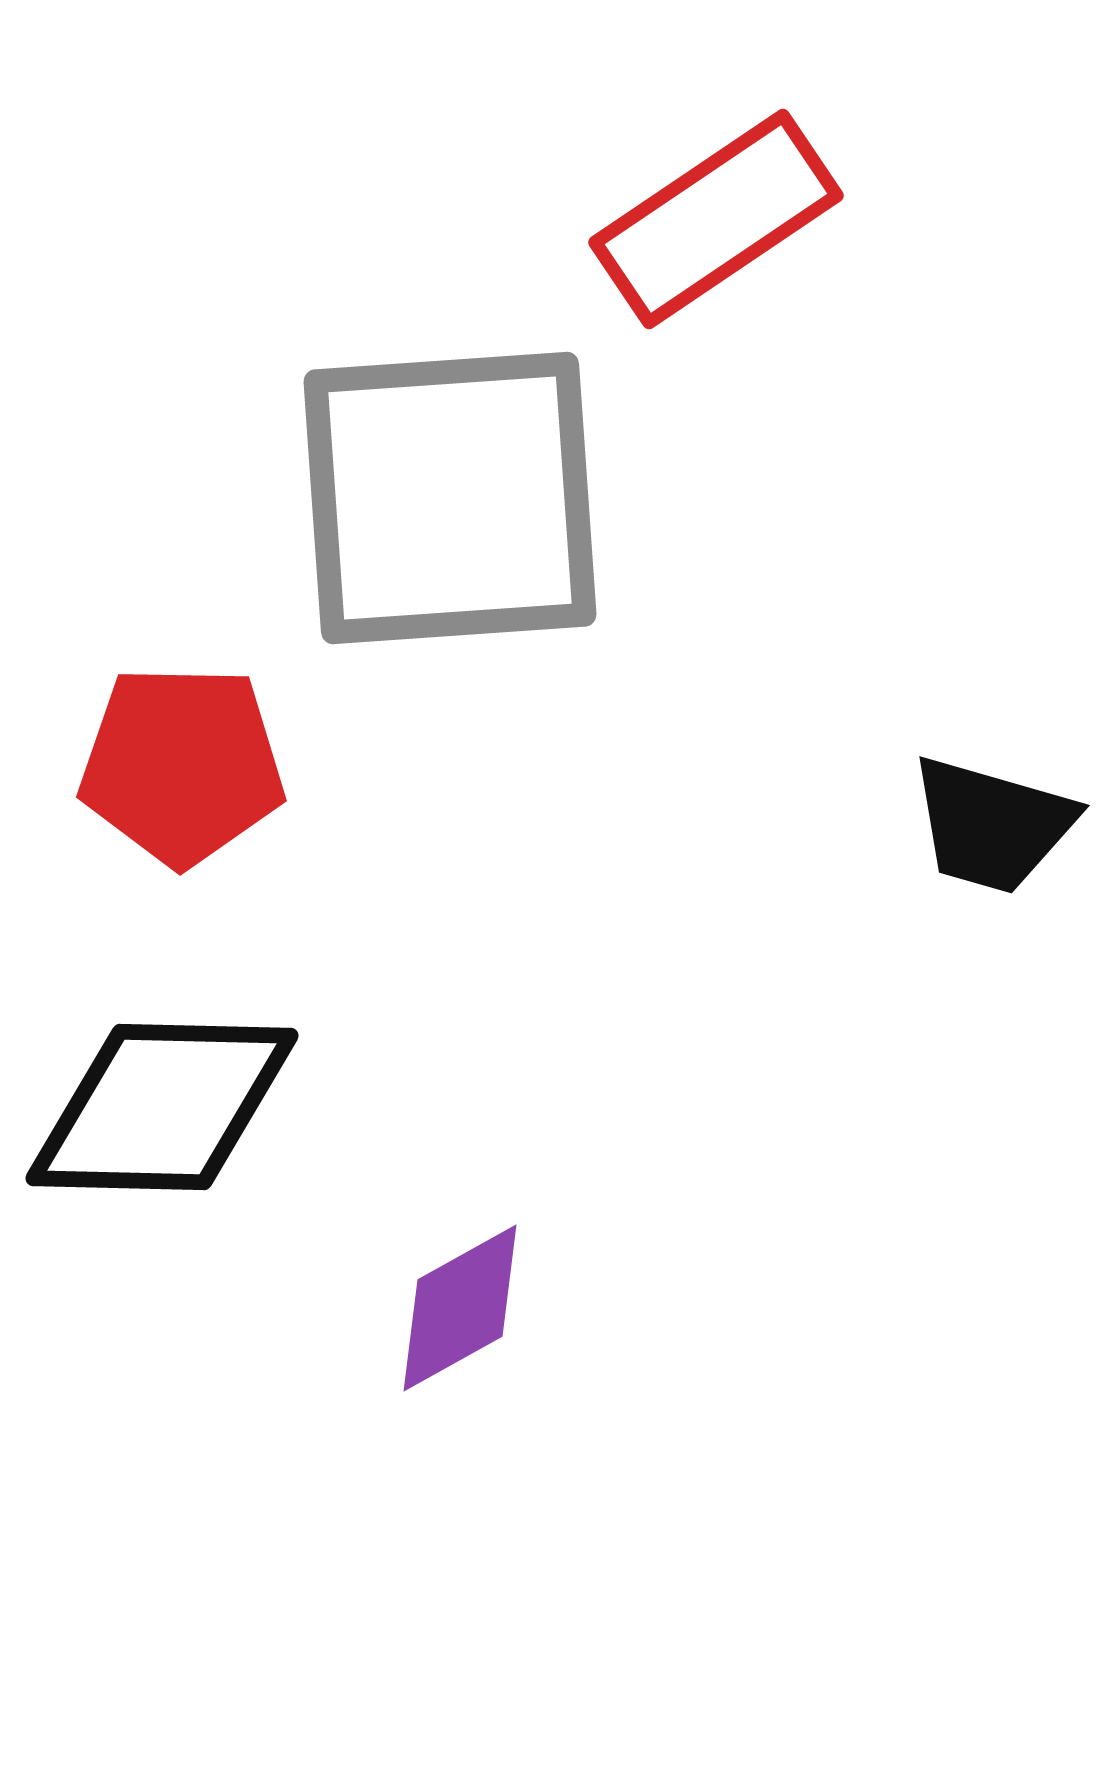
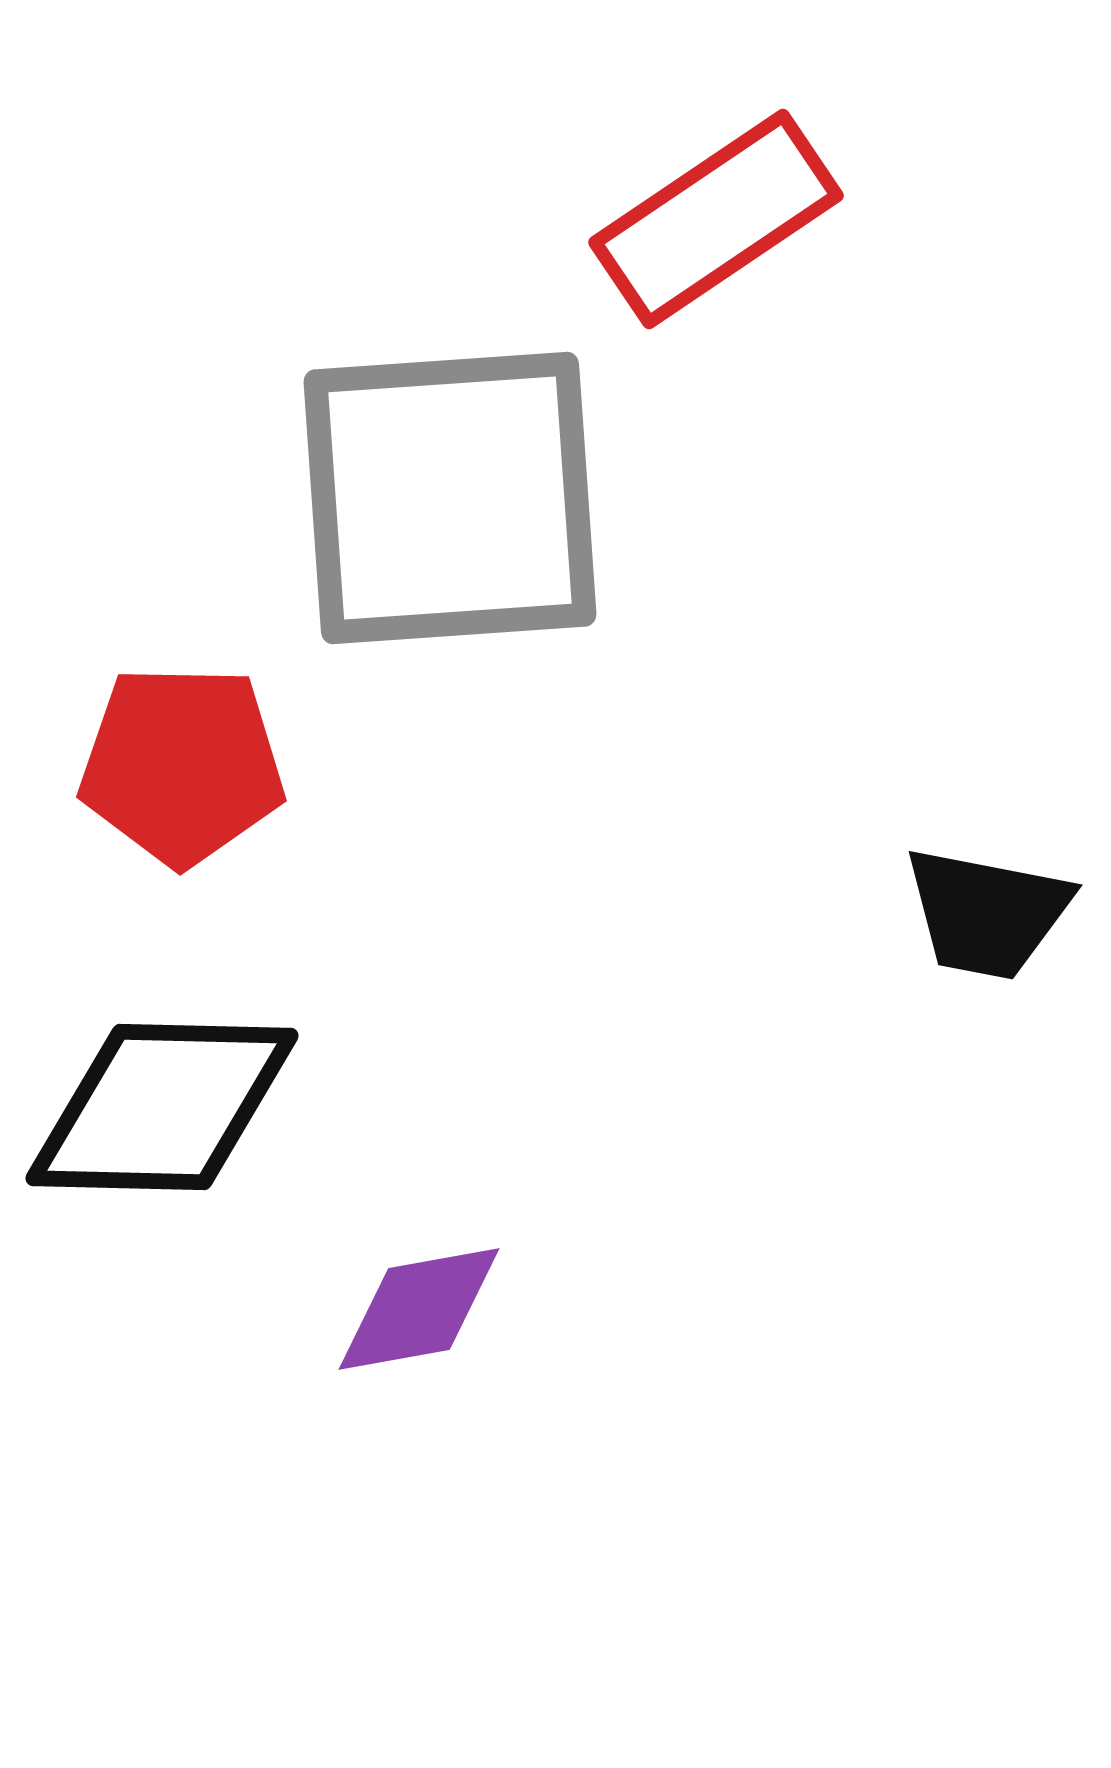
black trapezoid: moved 5 px left, 88 px down; rotated 5 degrees counterclockwise
purple diamond: moved 41 px left, 1 px down; rotated 19 degrees clockwise
